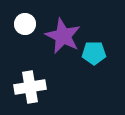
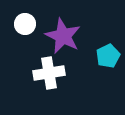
cyan pentagon: moved 14 px right, 3 px down; rotated 25 degrees counterclockwise
white cross: moved 19 px right, 14 px up
